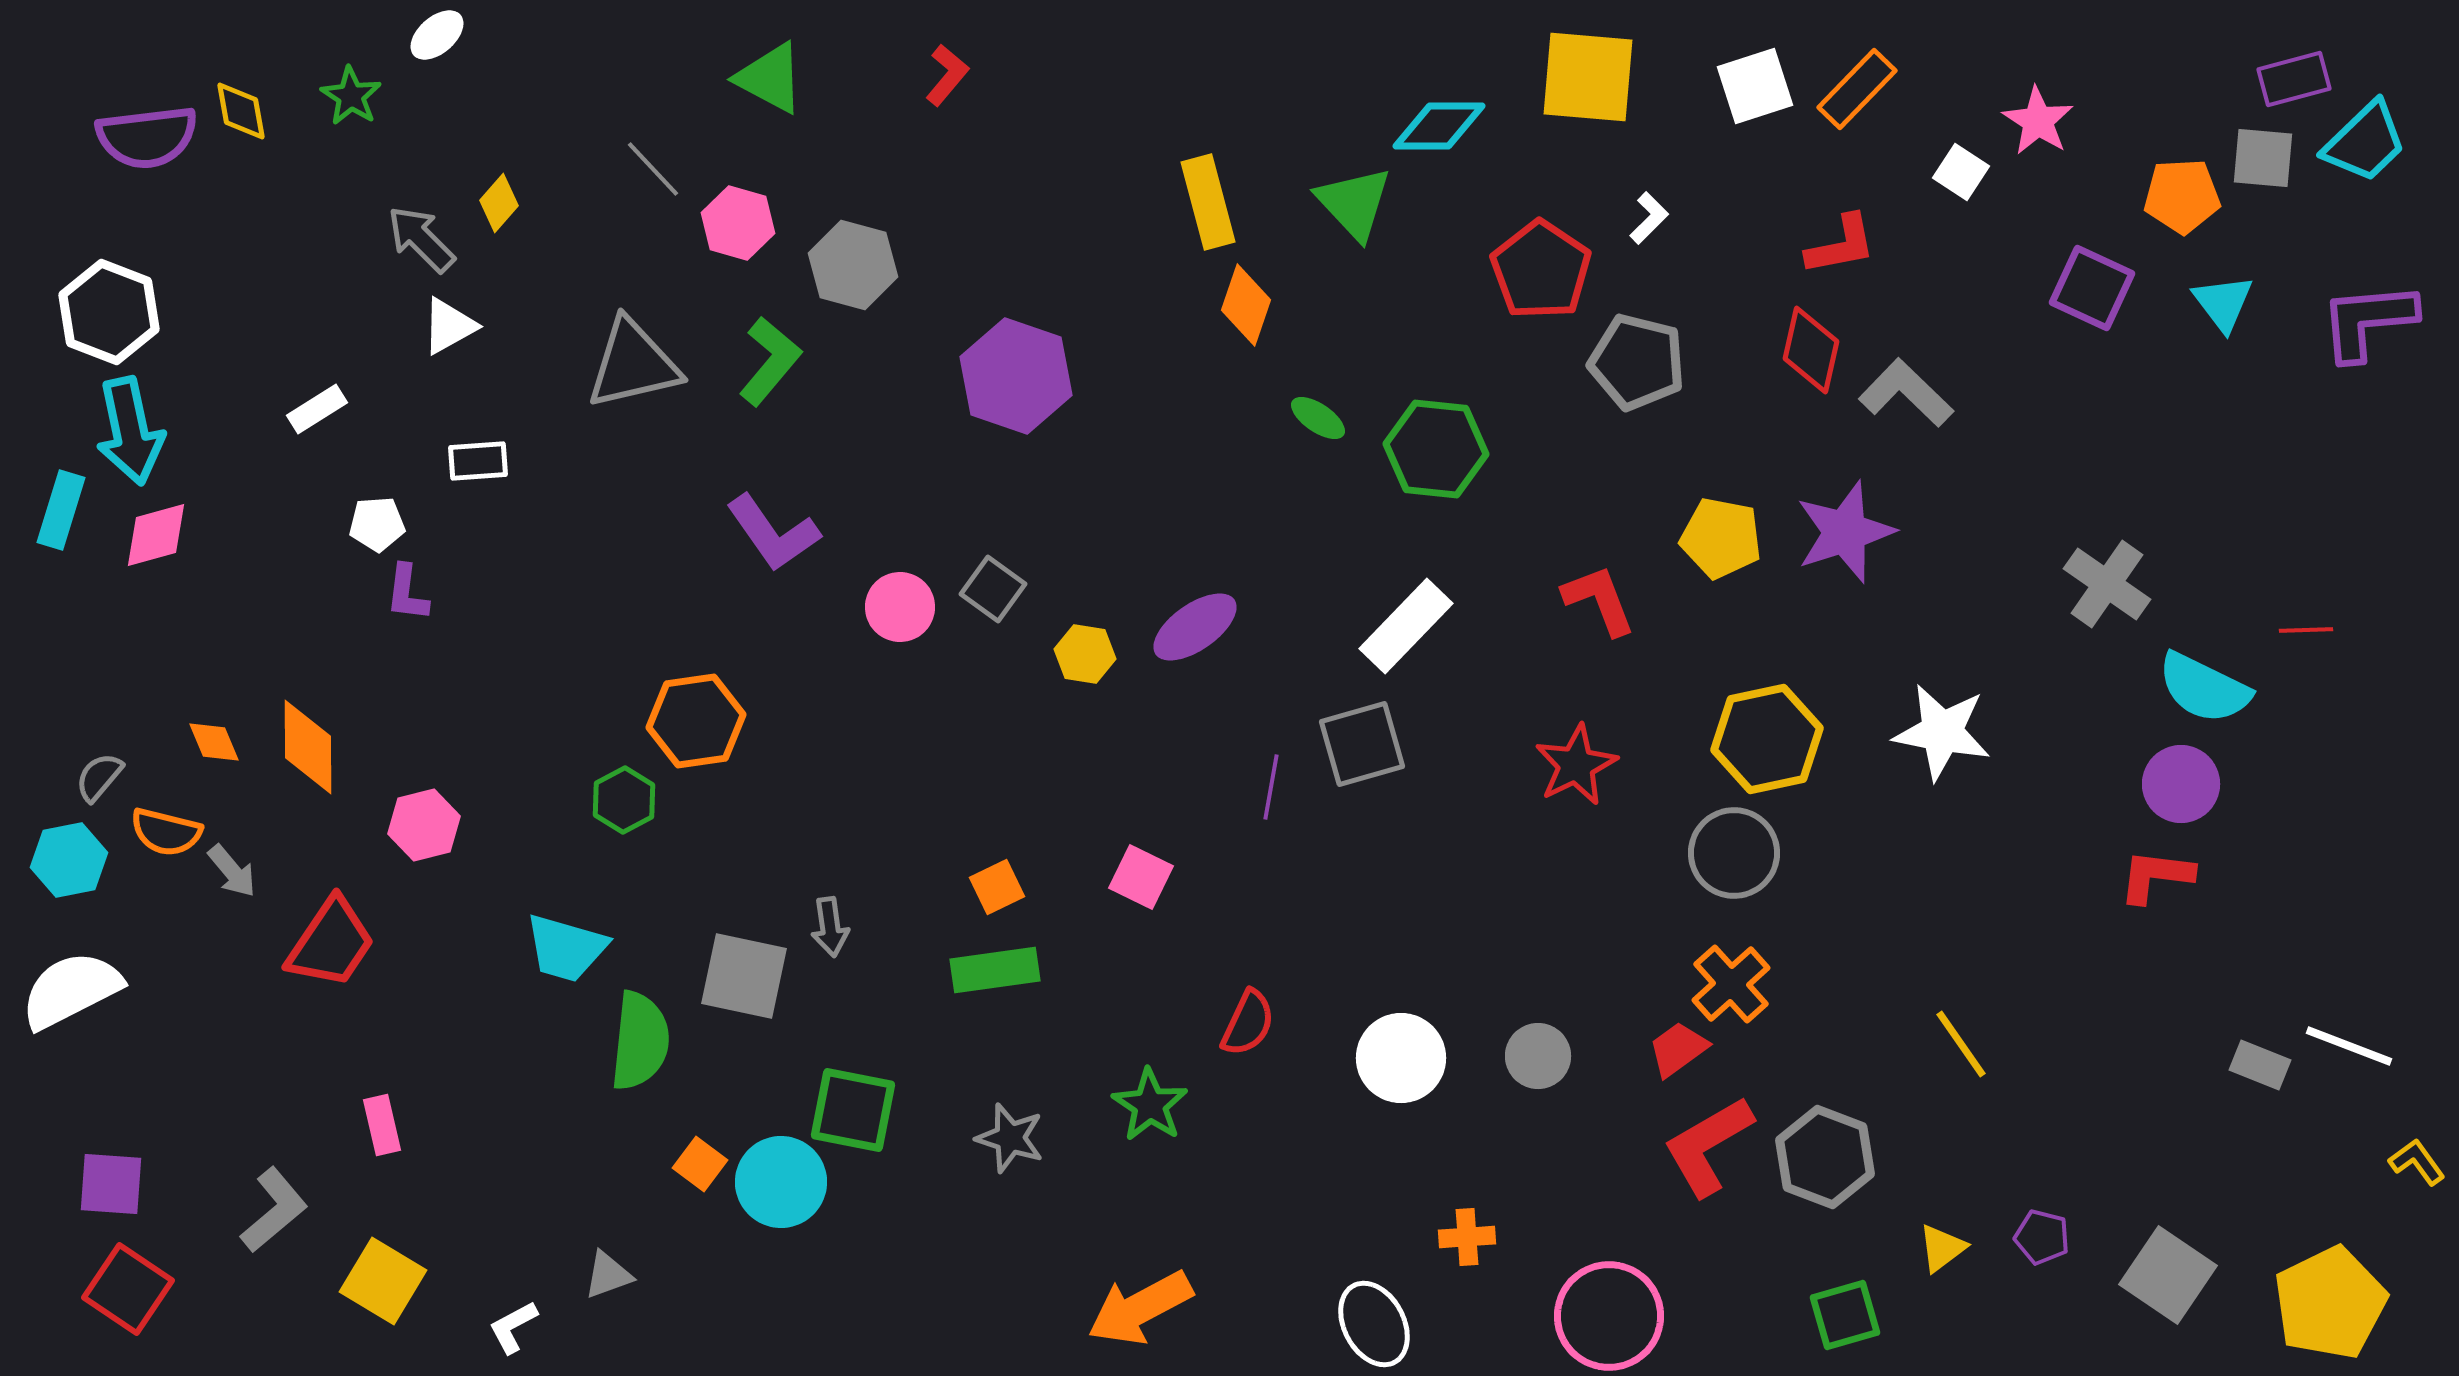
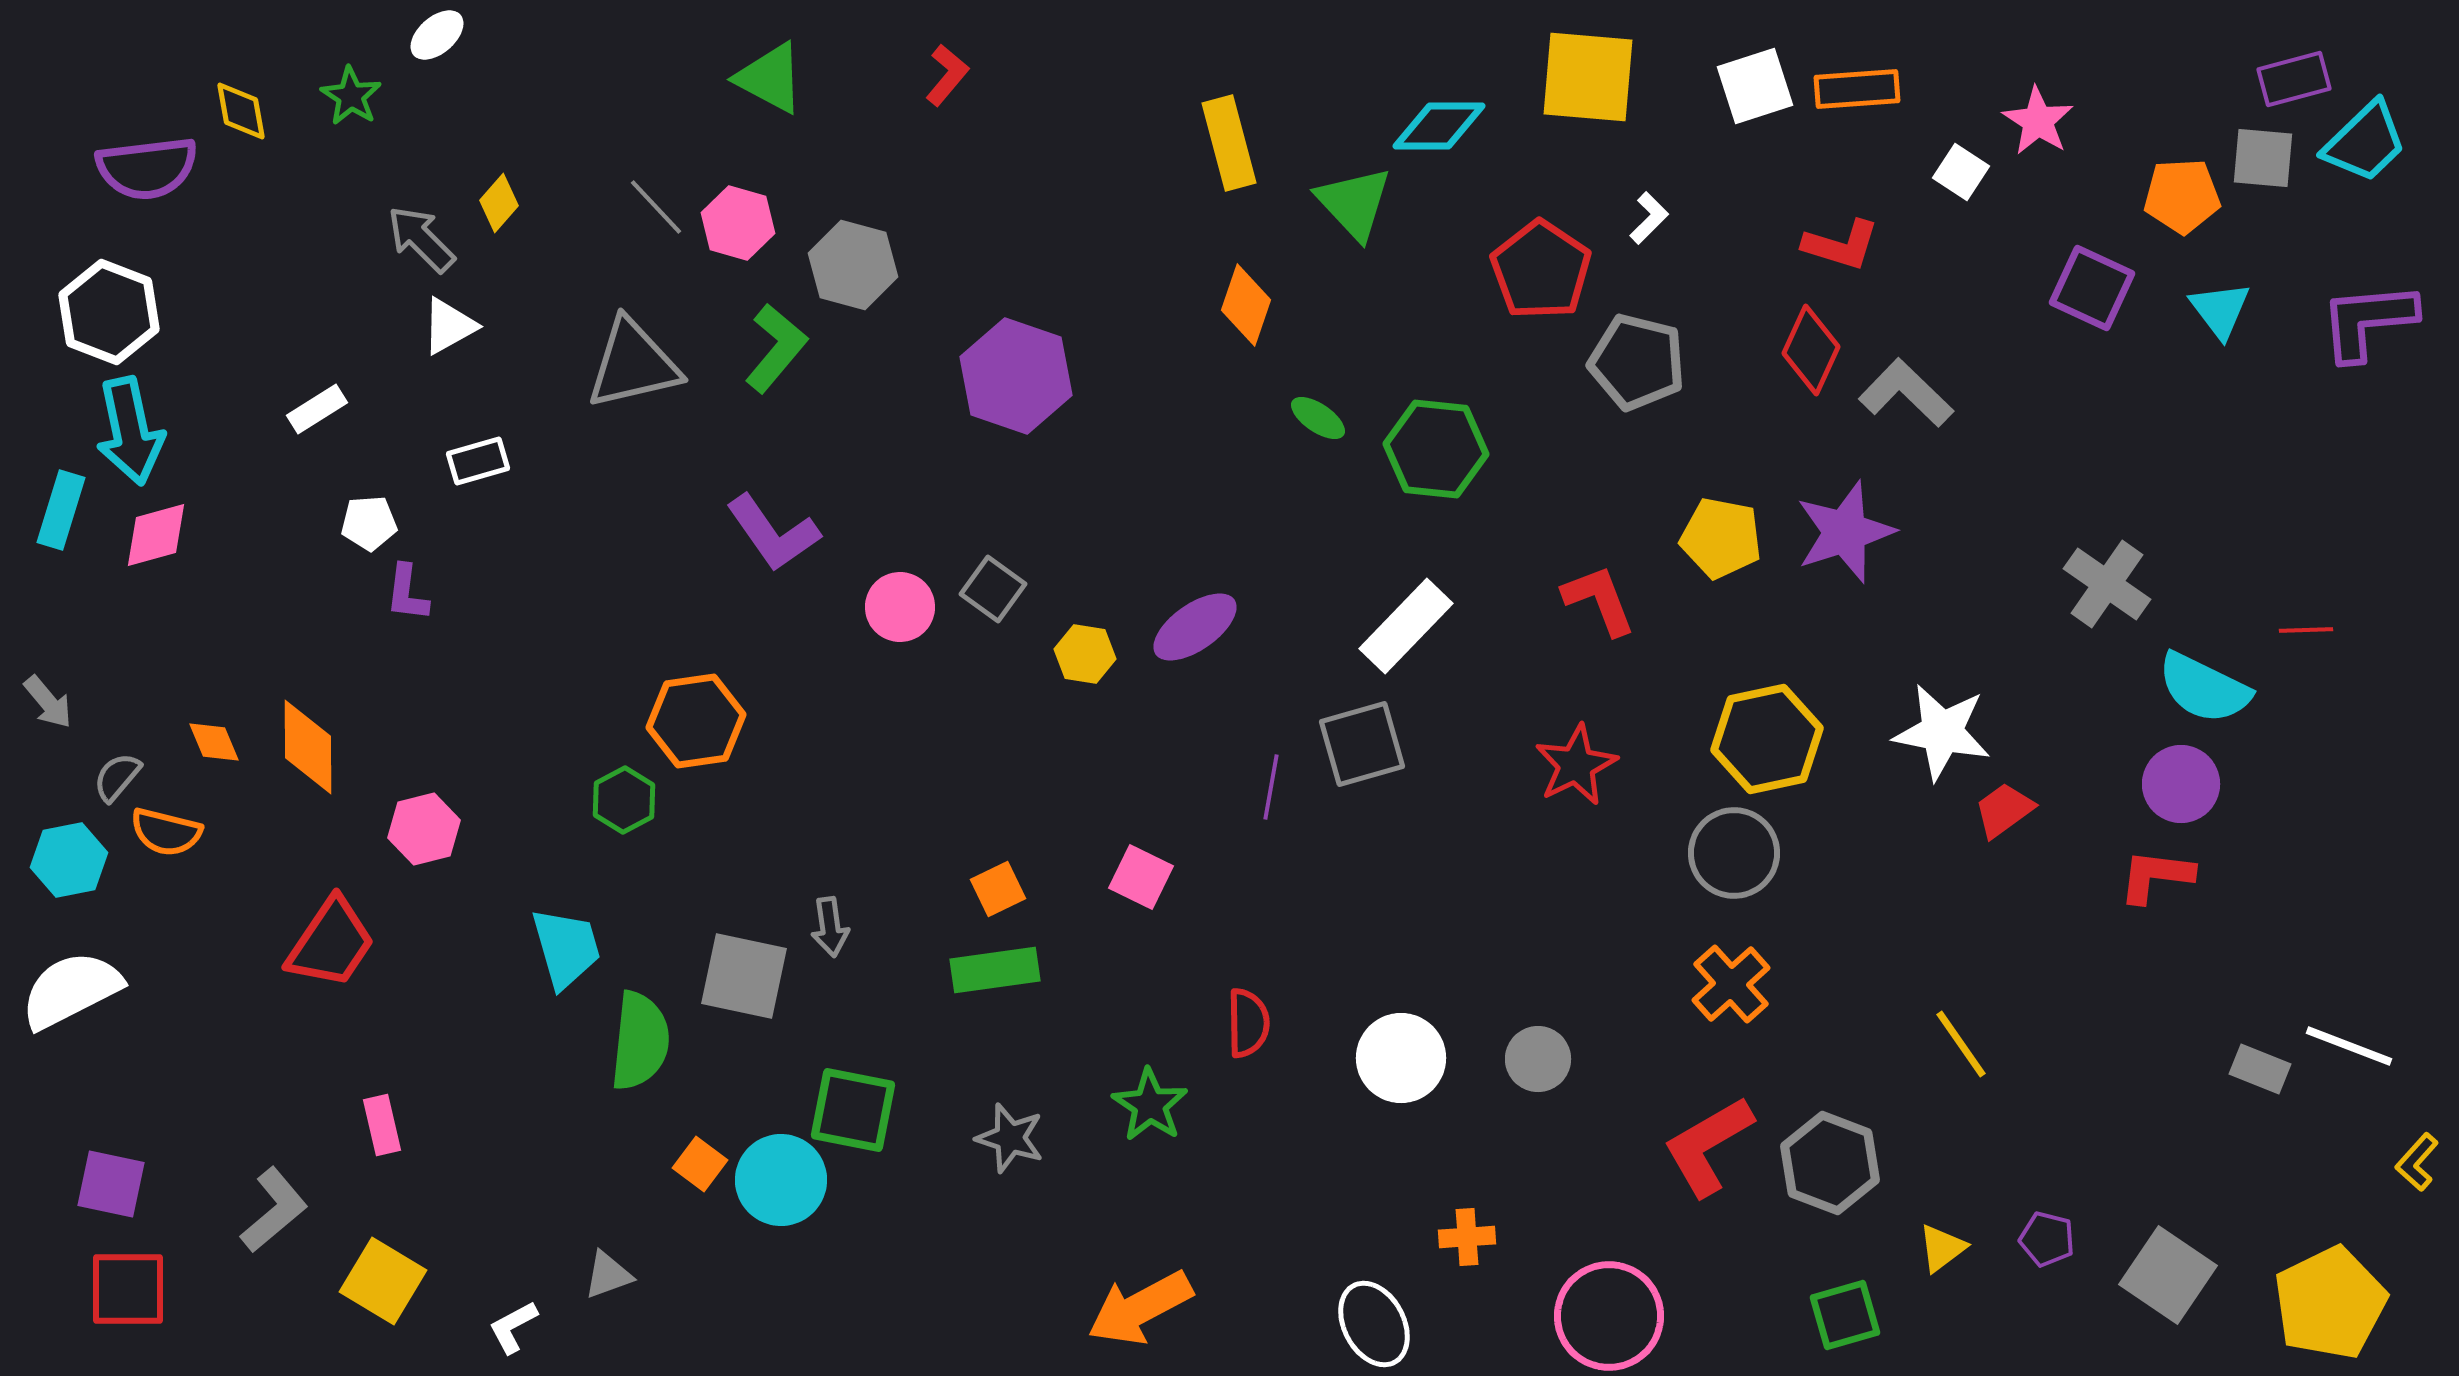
orange rectangle at (1857, 89): rotated 42 degrees clockwise
purple semicircle at (147, 137): moved 31 px down
gray line at (653, 169): moved 3 px right, 38 px down
yellow rectangle at (1208, 202): moved 21 px right, 59 px up
red L-shape at (1841, 245): rotated 28 degrees clockwise
cyan triangle at (2223, 303): moved 3 px left, 7 px down
red diamond at (1811, 350): rotated 12 degrees clockwise
green L-shape at (770, 361): moved 6 px right, 13 px up
white rectangle at (478, 461): rotated 12 degrees counterclockwise
white pentagon at (377, 524): moved 8 px left, 1 px up
gray semicircle at (99, 777): moved 18 px right
pink hexagon at (424, 825): moved 4 px down
gray arrow at (232, 871): moved 184 px left, 169 px up
orange square at (997, 887): moved 1 px right, 2 px down
cyan trapezoid at (566, 948): rotated 122 degrees counterclockwise
red semicircle at (1248, 1023): rotated 26 degrees counterclockwise
red trapezoid at (1678, 1049): moved 326 px right, 239 px up
gray circle at (1538, 1056): moved 3 px down
gray rectangle at (2260, 1065): moved 4 px down
gray hexagon at (1825, 1157): moved 5 px right, 6 px down
yellow L-shape at (2417, 1162): rotated 102 degrees counterclockwise
cyan circle at (781, 1182): moved 2 px up
purple square at (111, 1184): rotated 8 degrees clockwise
purple pentagon at (2042, 1237): moved 5 px right, 2 px down
red square at (128, 1289): rotated 34 degrees counterclockwise
